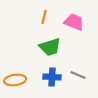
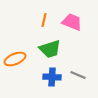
orange line: moved 3 px down
pink trapezoid: moved 2 px left
green trapezoid: moved 2 px down
orange ellipse: moved 21 px up; rotated 15 degrees counterclockwise
